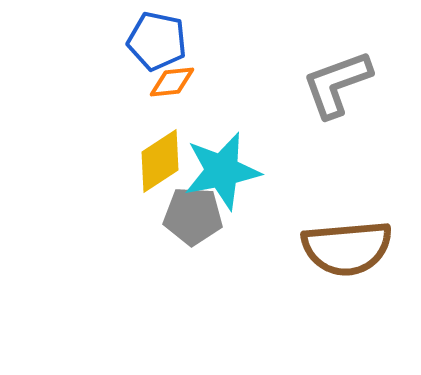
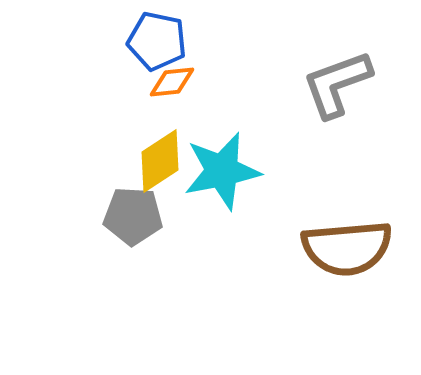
gray pentagon: moved 60 px left
